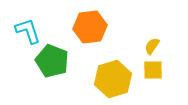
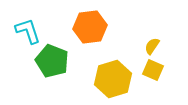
yellow square: rotated 25 degrees clockwise
